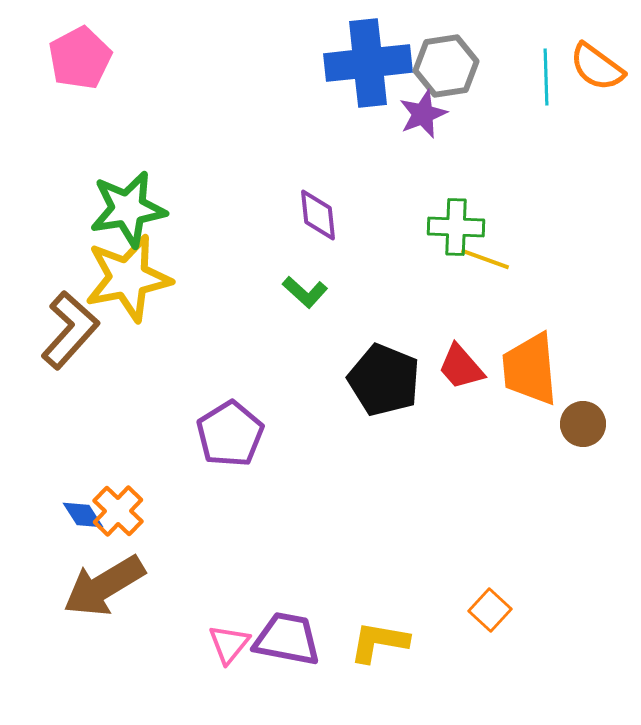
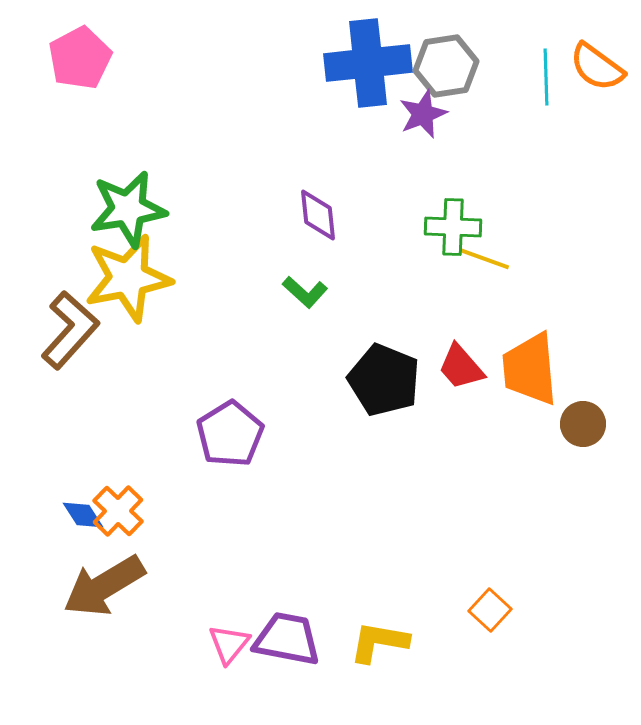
green cross: moved 3 px left
